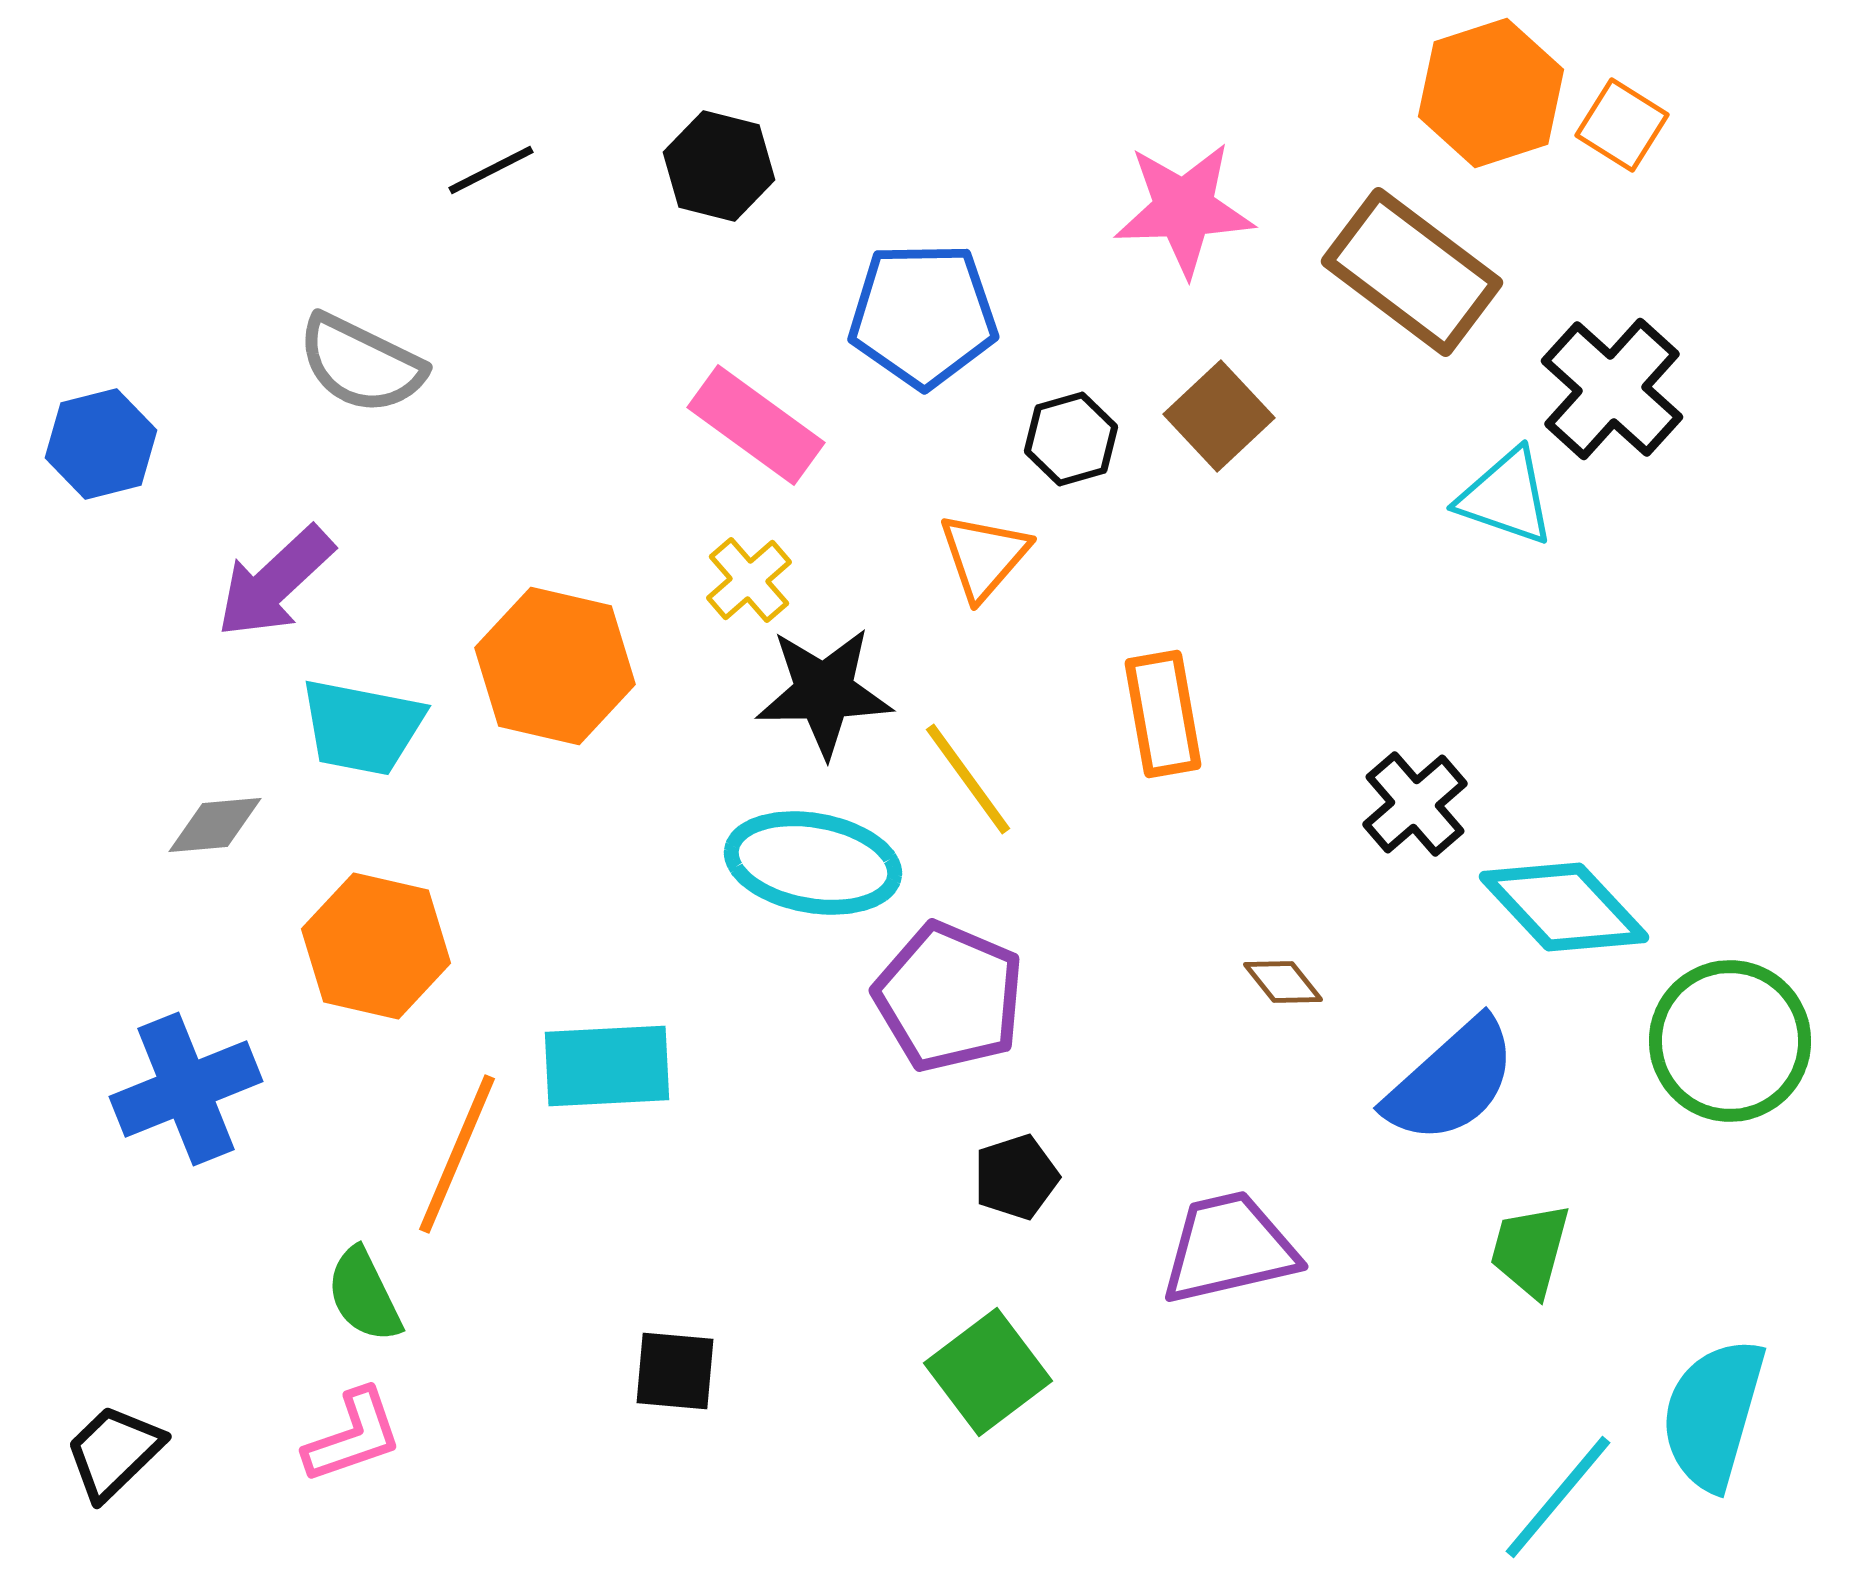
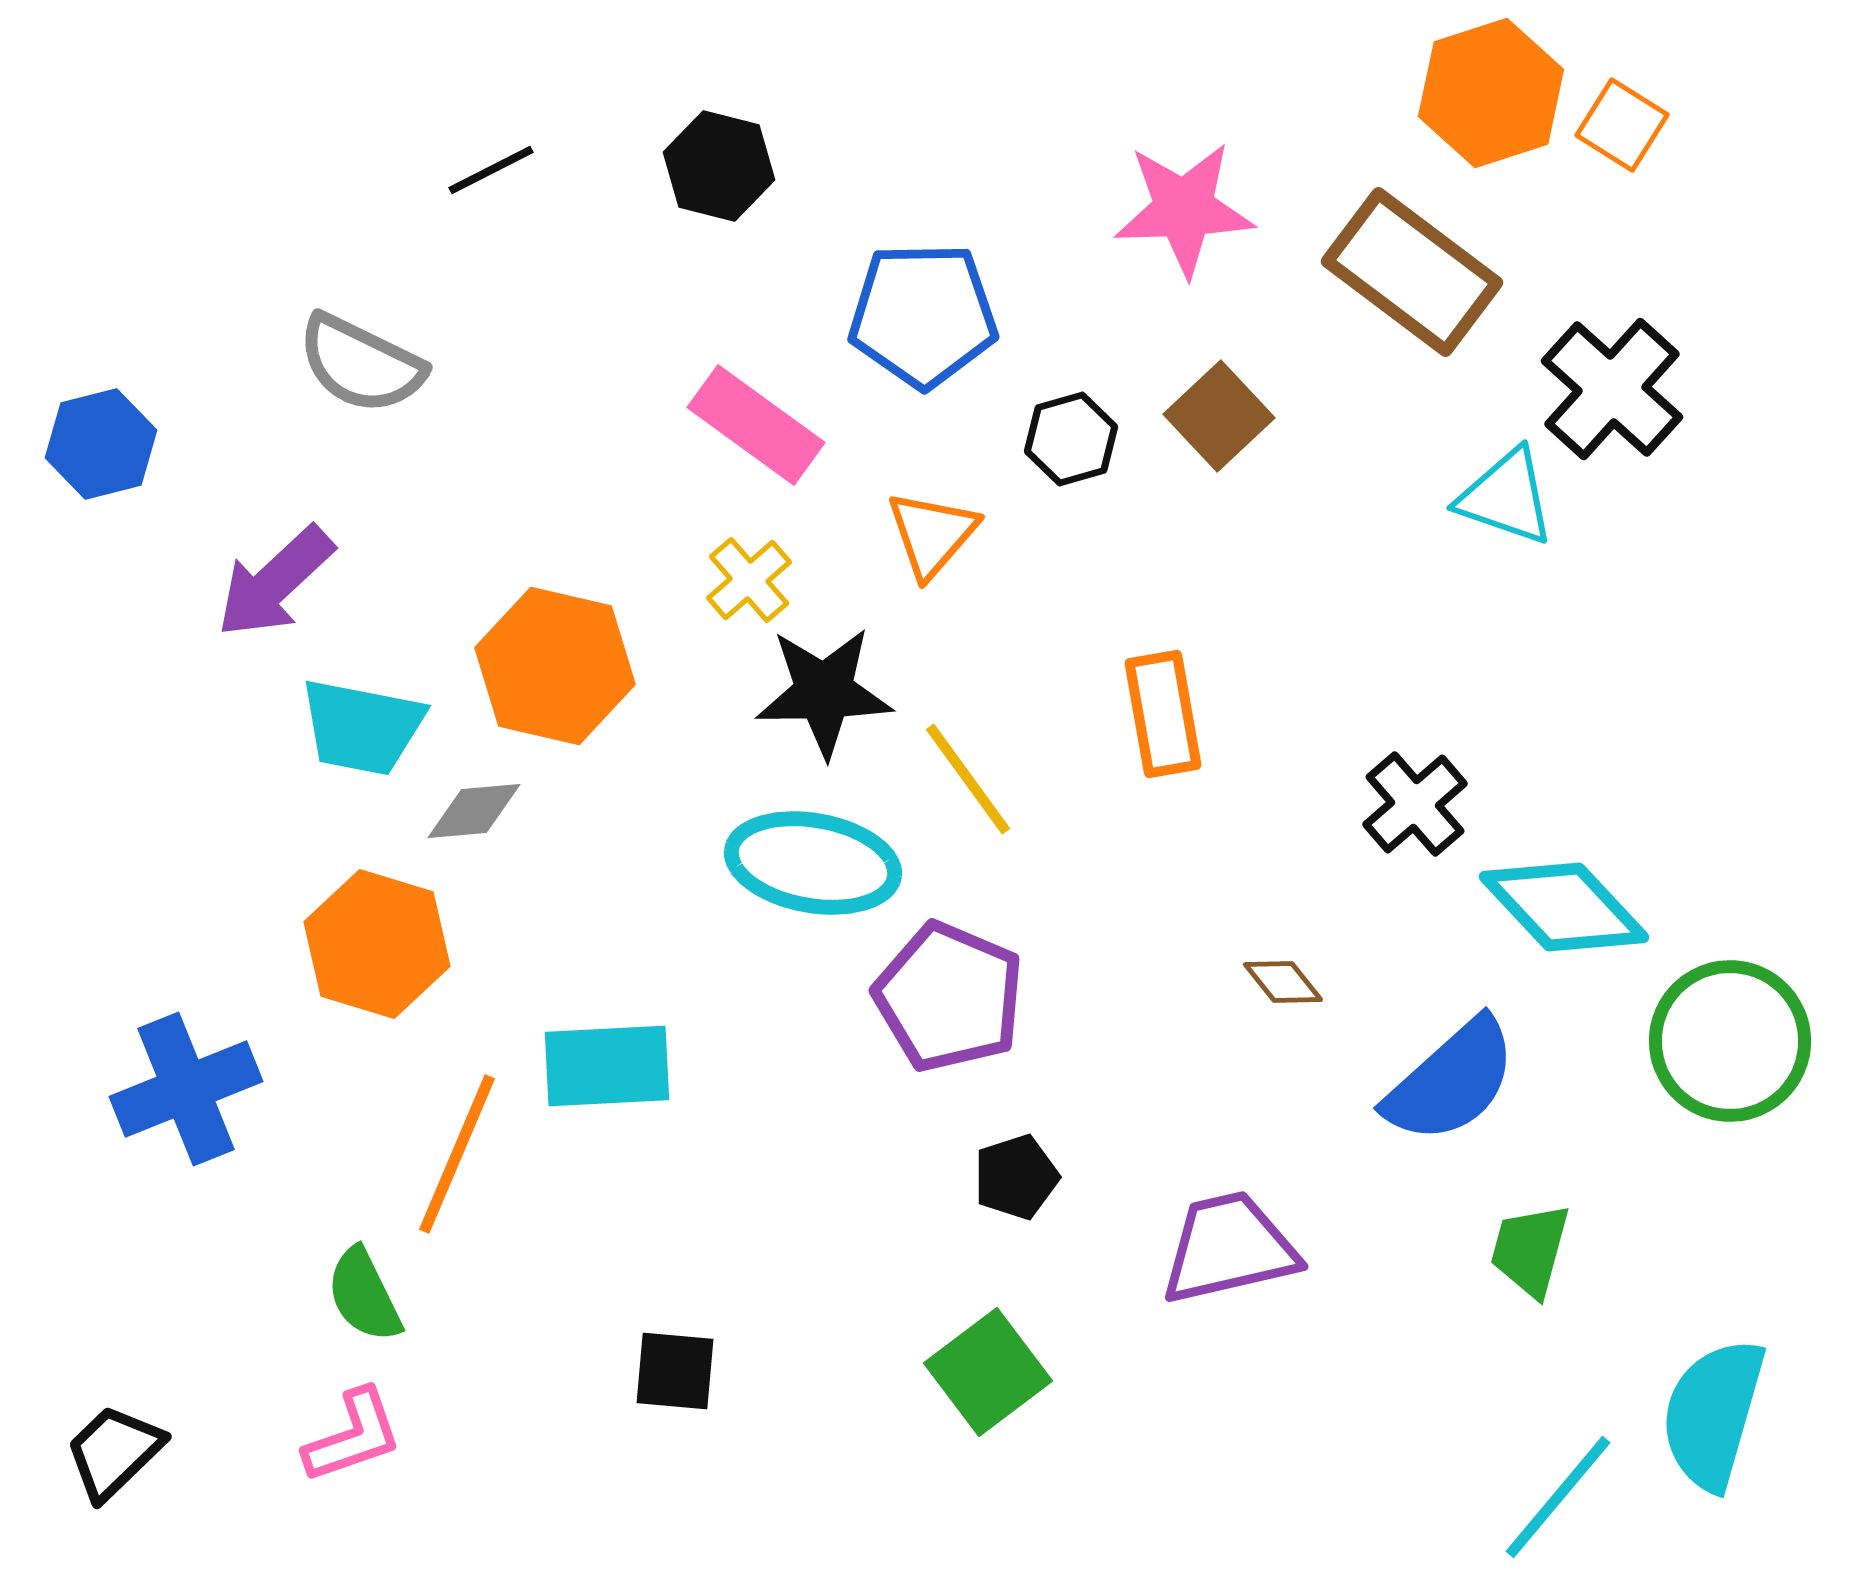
orange triangle at (984, 556): moved 52 px left, 22 px up
gray diamond at (215, 825): moved 259 px right, 14 px up
orange hexagon at (376, 946): moved 1 px right, 2 px up; rotated 4 degrees clockwise
